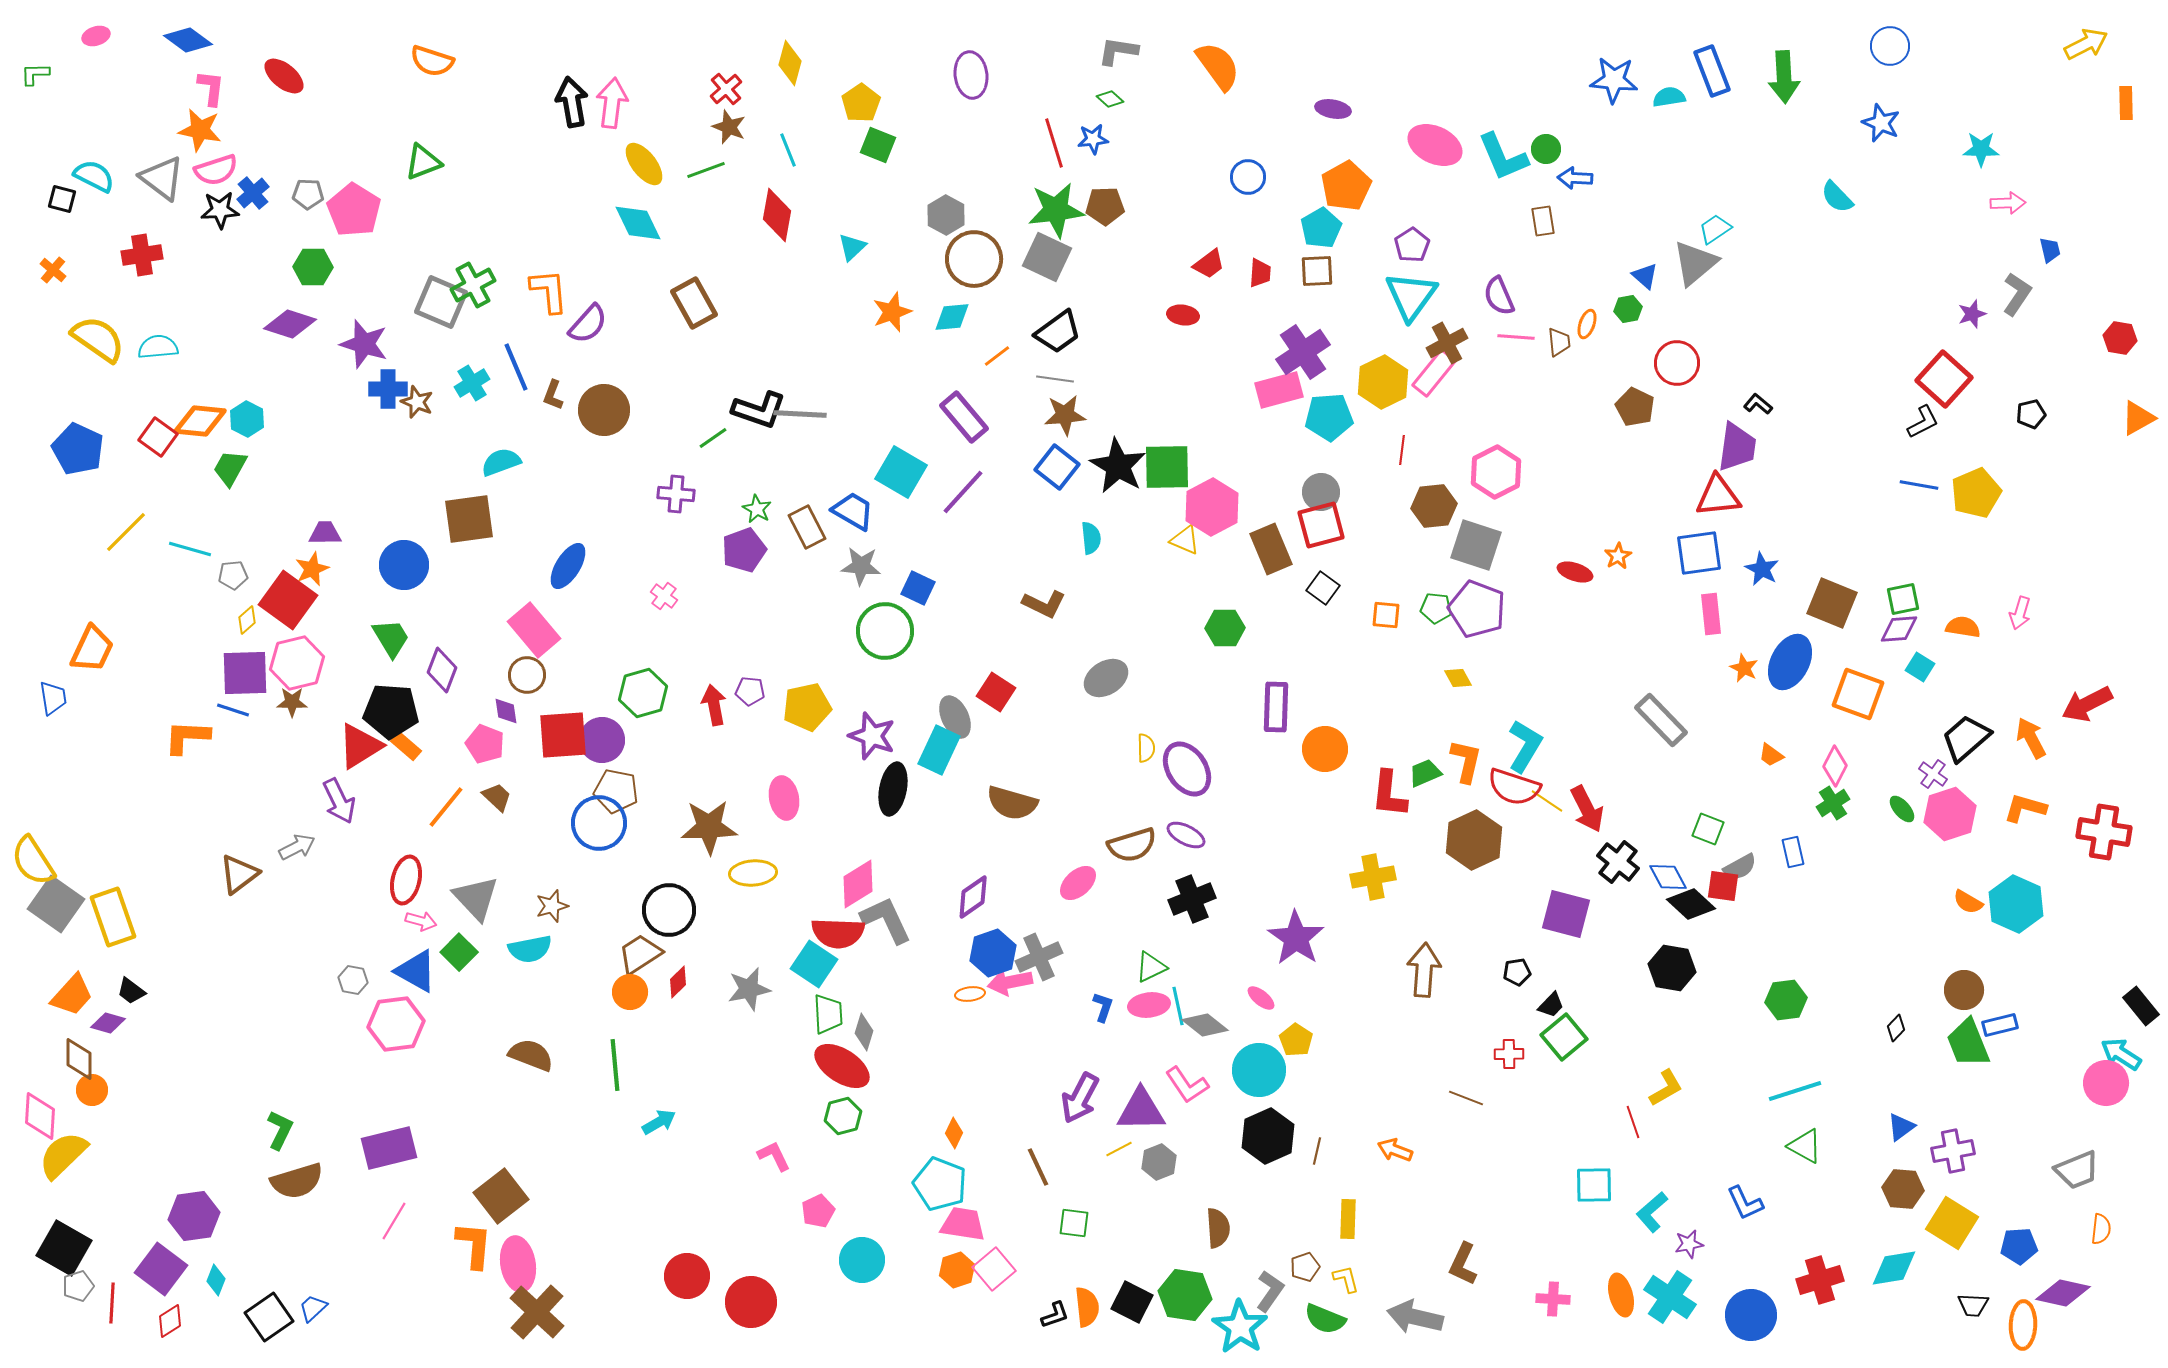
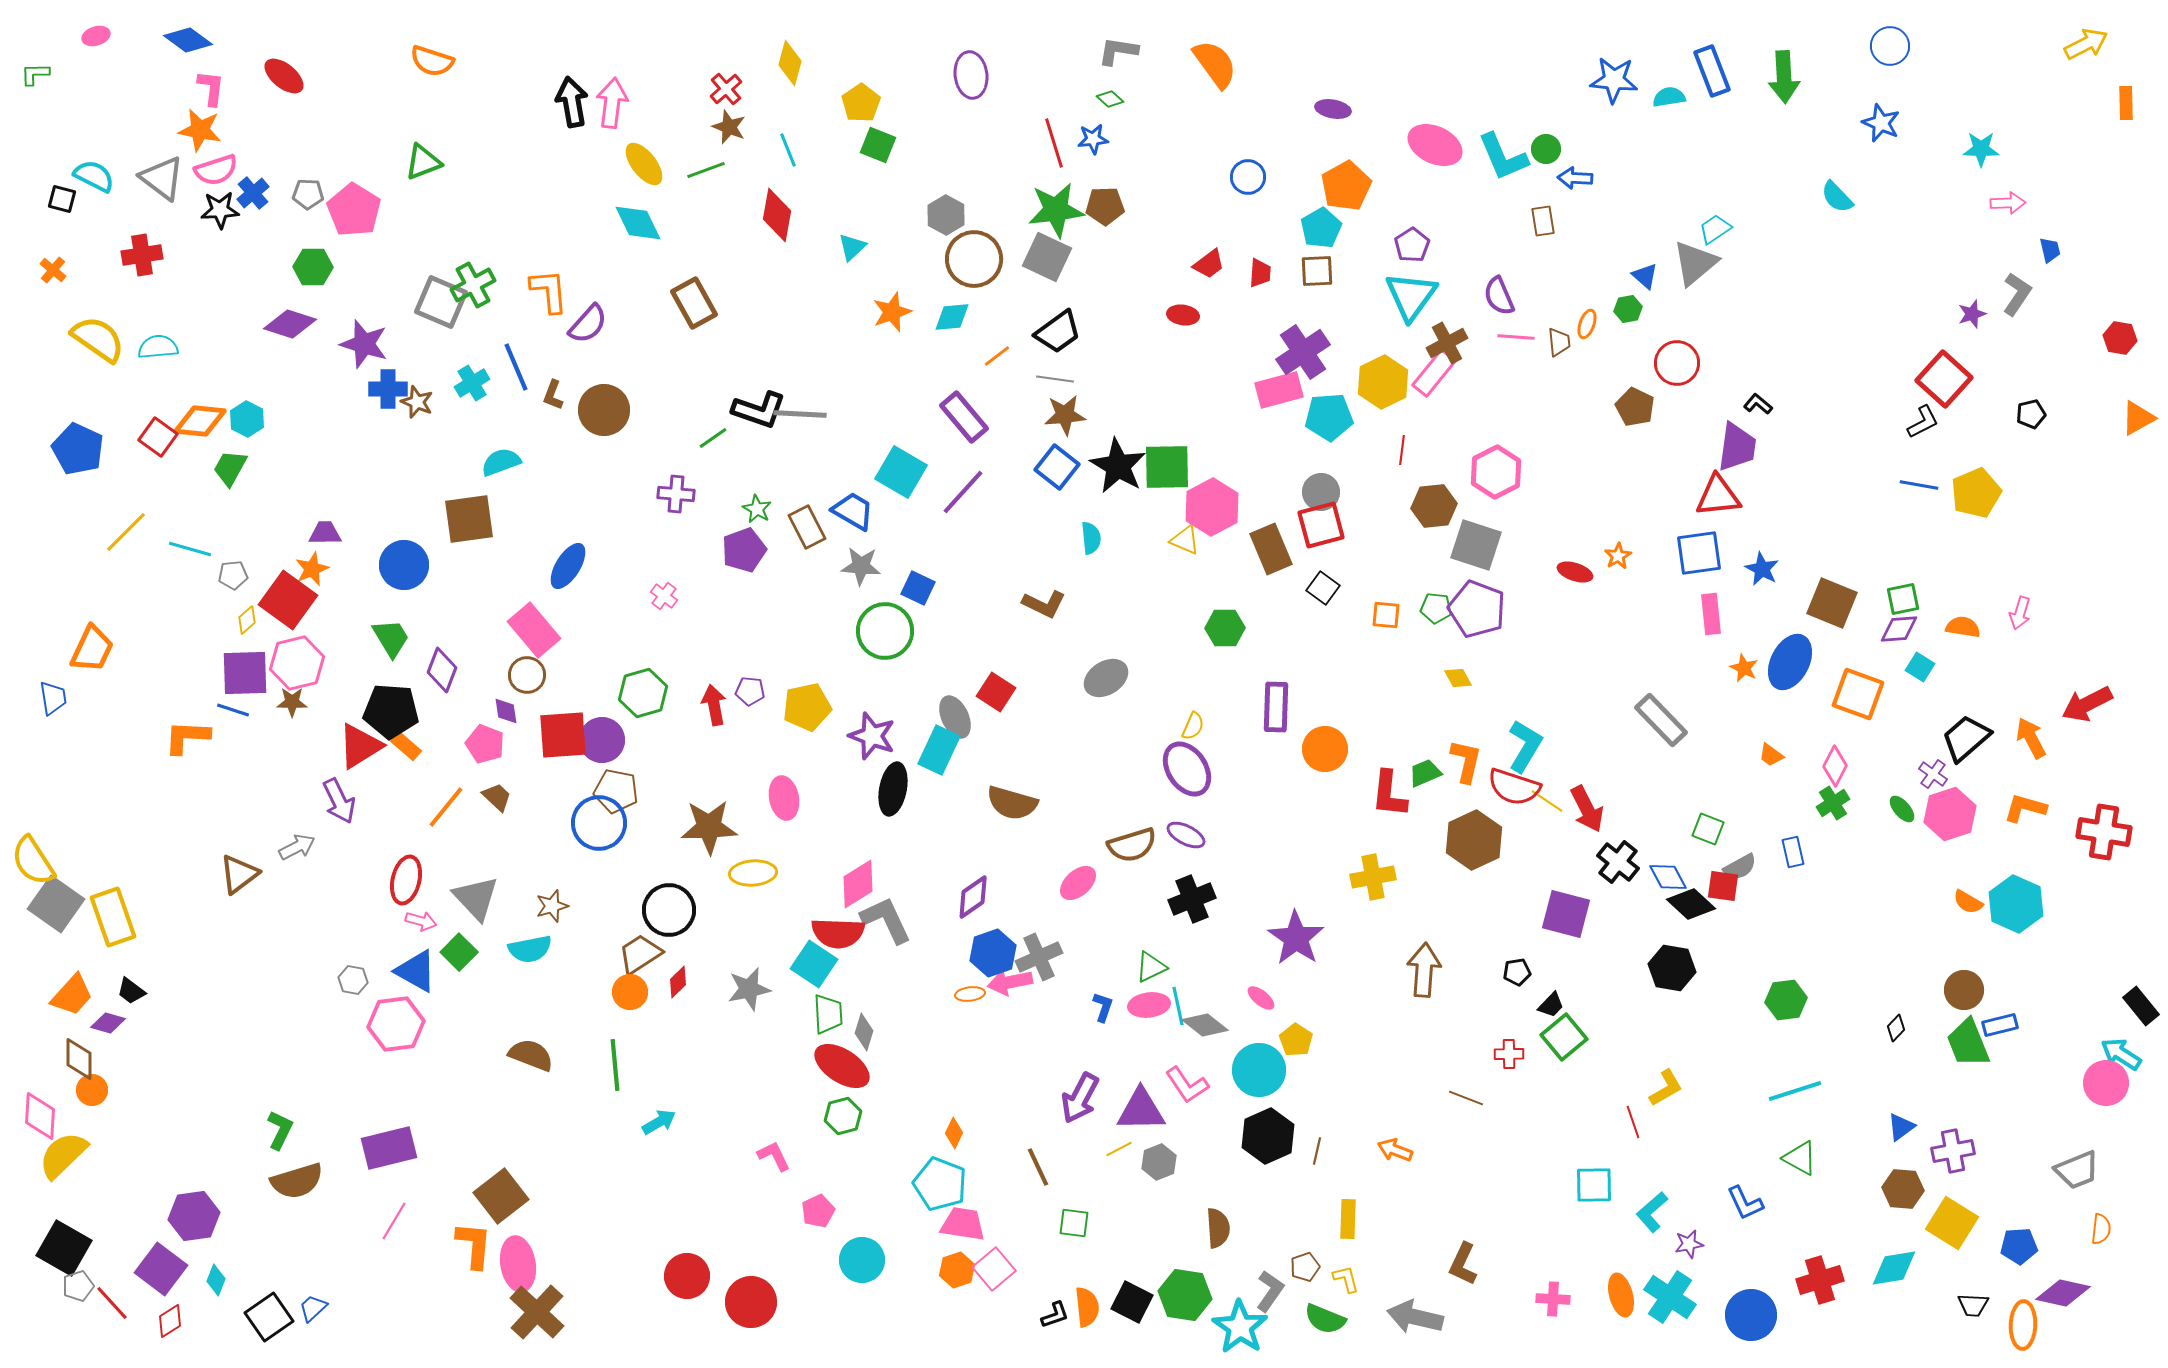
orange semicircle at (1218, 66): moved 3 px left, 2 px up
yellow semicircle at (1146, 748): moved 47 px right, 22 px up; rotated 24 degrees clockwise
green triangle at (1805, 1146): moved 5 px left, 12 px down
red line at (112, 1303): rotated 45 degrees counterclockwise
